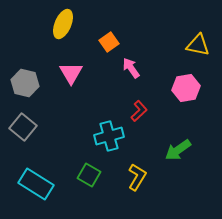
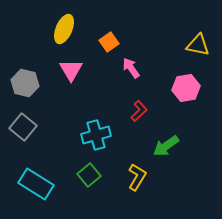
yellow ellipse: moved 1 px right, 5 px down
pink triangle: moved 3 px up
cyan cross: moved 13 px left, 1 px up
green arrow: moved 12 px left, 4 px up
green square: rotated 20 degrees clockwise
